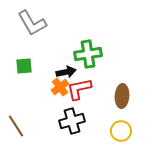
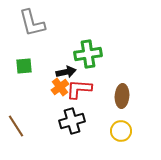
gray L-shape: rotated 16 degrees clockwise
red L-shape: rotated 16 degrees clockwise
